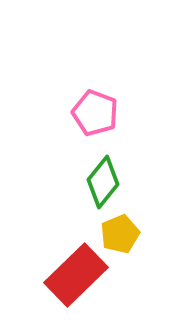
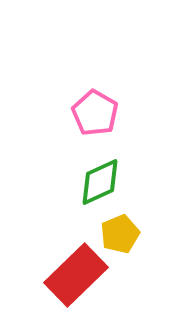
pink pentagon: rotated 9 degrees clockwise
green diamond: moved 3 px left; rotated 27 degrees clockwise
